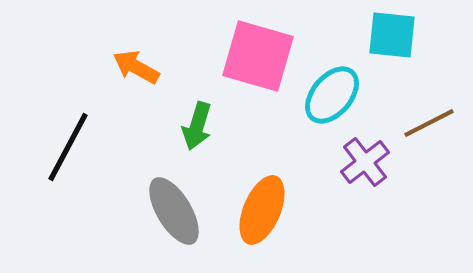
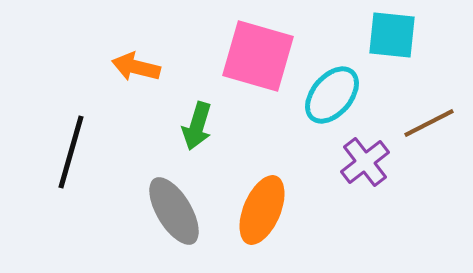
orange arrow: rotated 15 degrees counterclockwise
black line: moved 3 px right, 5 px down; rotated 12 degrees counterclockwise
